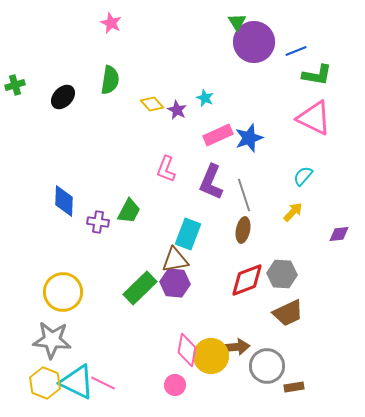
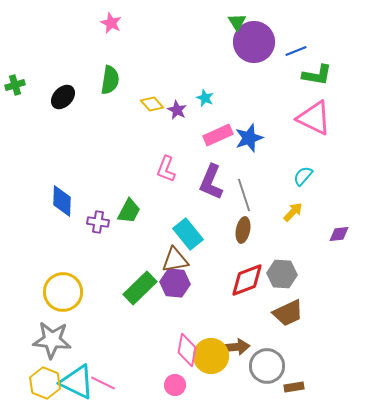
blue diamond at (64, 201): moved 2 px left
cyan rectangle at (188, 234): rotated 60 degrees counterclockwise
